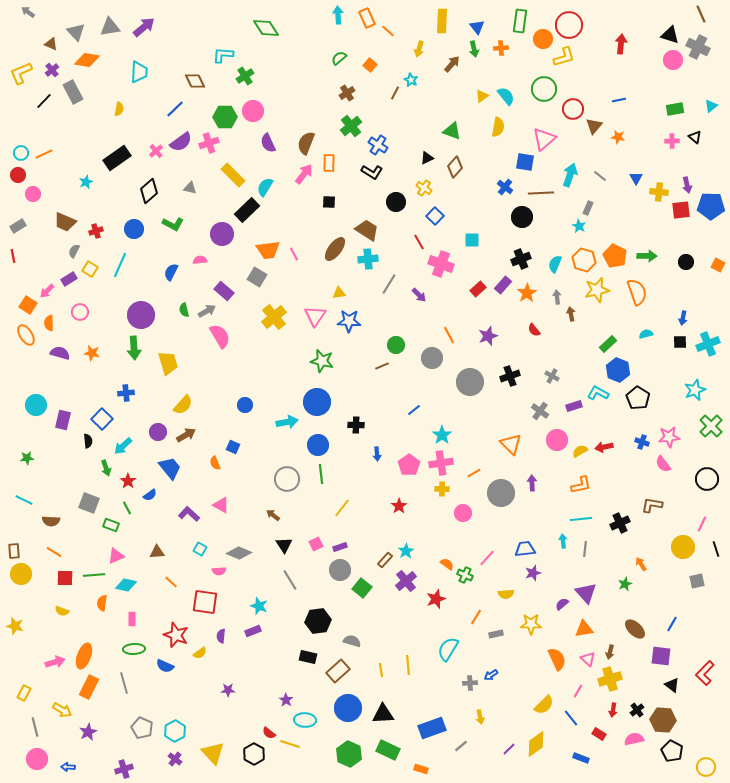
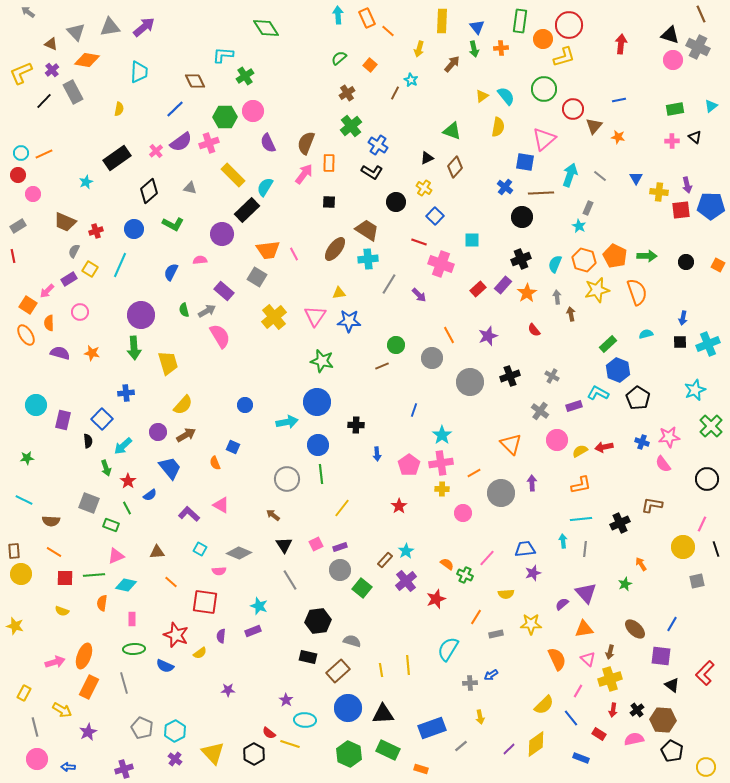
red line at (419, 242): rotated 42 degrees counterclockwise
blue line at (414, 410): rotated 32 degrees counterclockwise
